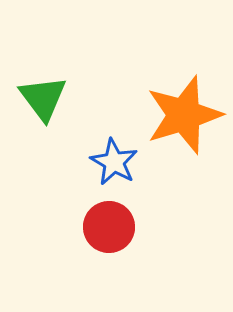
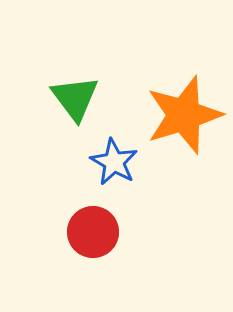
green triangle: moved 32 px right
red circle: moved 16 px left, 5 px down
